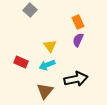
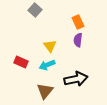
gray square: moved 5 px right
purple semicircle: rotated 16 degrees counterclockwise
